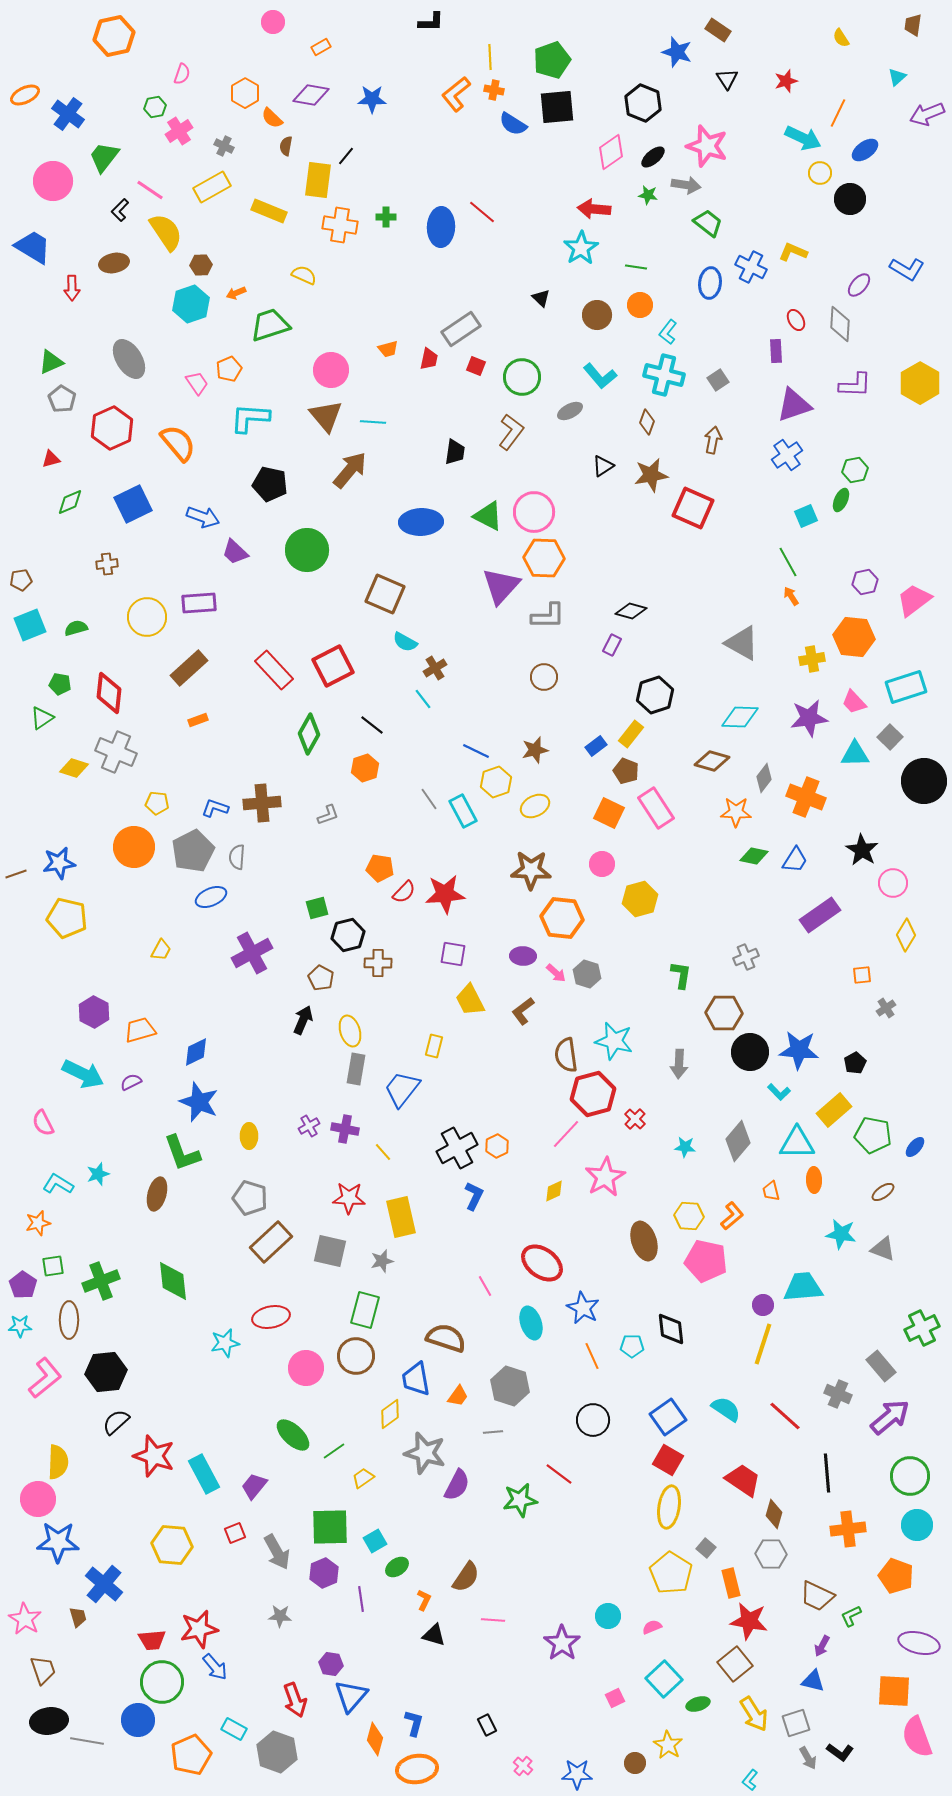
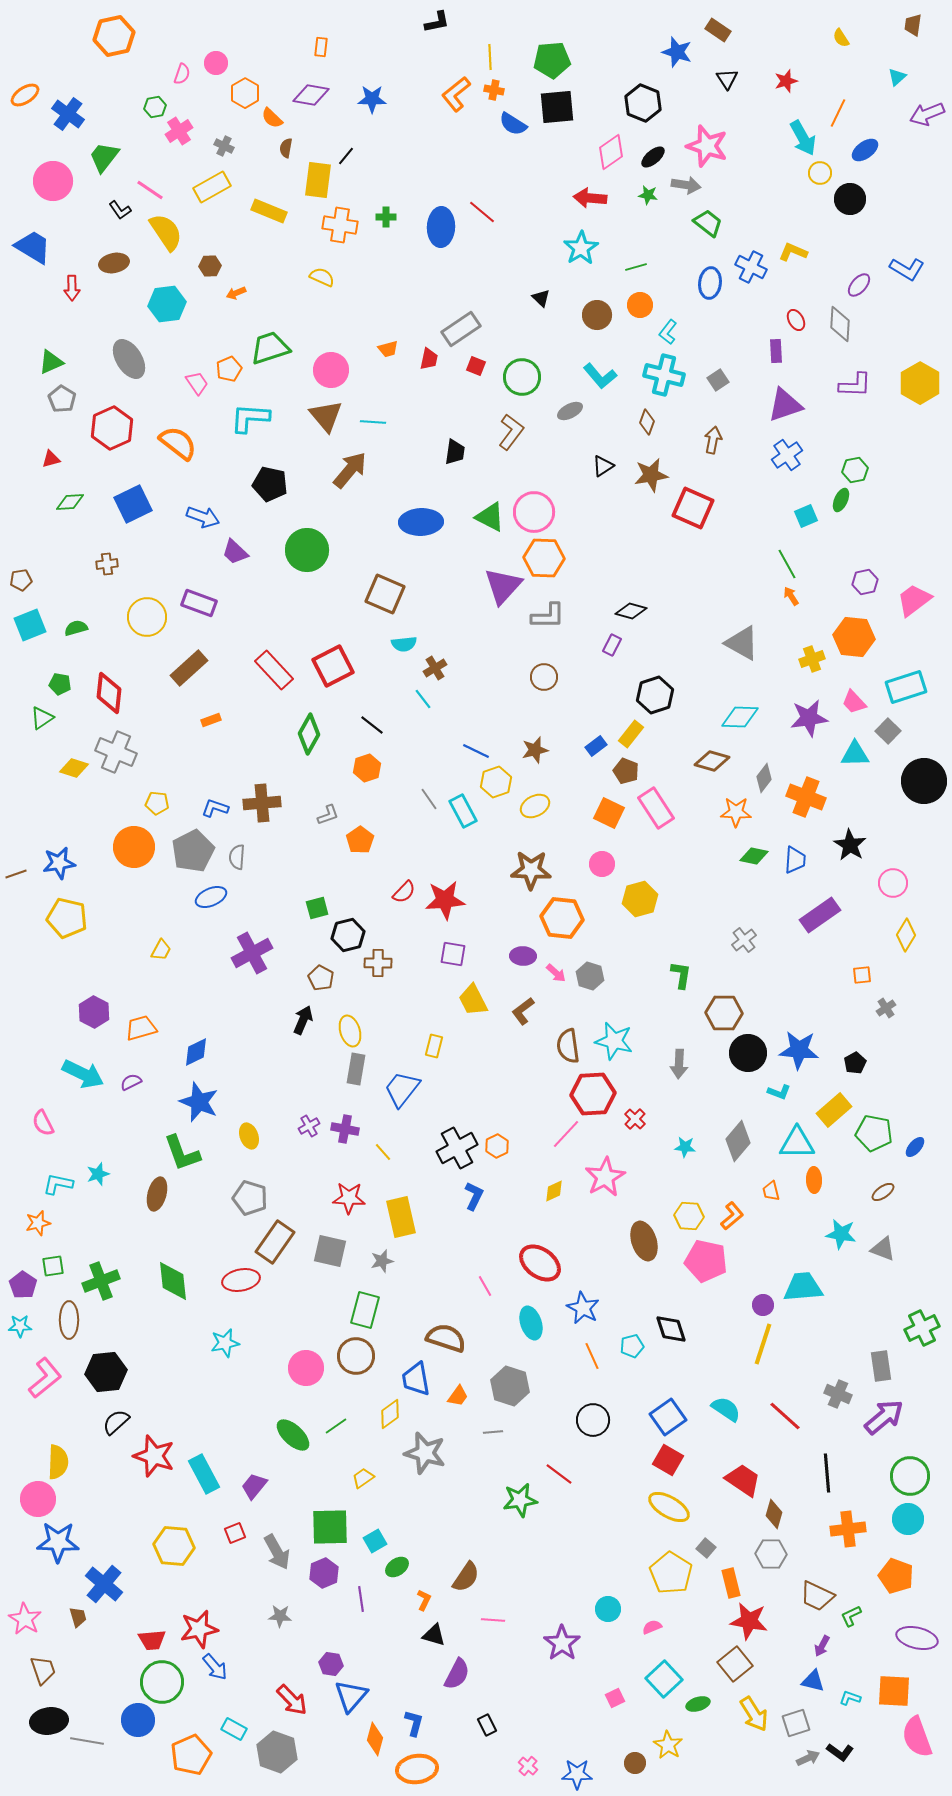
pink circle at (273, 22): moved 57 px left, 41 px down
black L-shape at (431, 22): moved 6 px right; rotated 12 degrees counterclockwise
orange rectangle at (321, 47): rotated 54 degrees counterclockwise
green pentagon at (552, 60): rotated 15 degrees clockwise
orange ellipse at (25, 95): rotated 8 degrees counterclockwise
cyan arrow at (803, 138): rotated 36 degrees clockwise
brown semicircle at (286, 146): moved 2 px down
red arrow at (594, 209): moved 4 px left, 11 px up
black L-shape at (120, 210): rotated 80 degrees counterclockwise
brown hexagon at (201, 265): moved 9 px right, 1 px down
green line at (636, 267): rotated 25 degrees counterclockwise
yellow semicircle at (304, 275): moved 18 px right, 2 px down
cyan hexagon at (191, 304): moved 24 px left; rotated 12 degrees clockwise
green trapezoid at (270, 325): moved 23 px down
purple triangle at (794, 405): moved 9 px left
orange semicircle at (178, 443): rotated 12 degrees counterclockwise
green diamond at (70, 502): rotated 20 degrees clockwise
green triangle at (488, 516): moved 2 px right, 1 px down
green line at (788, 562): moved 1 px left, 2 px down
purple triangle at (501, 586): moved 2 px right
purple rectangle at (199, 603): rotated 24 degrees clockwise
cyan semicircle at (405, 642): moved 1 px left, 2 px down; rotated 35 degrees counterclockwise
yellow cross at (812, 659): rotated 10 degrees counterclockwise
orange rectangle at (198, 720): moved 13 px right
gray square at (890, 737): moved 2 px left, 6 px up
orange hexagon at (365, 768): moved 2 px right
black star at (862, 850): moved 12 px left, 5 px up
blue trapezoid at (795, 860): rotated 28 degrees counterclockwise
orange pentagon at (380, 868): moved 20 px left, 28 px up; rotated 28 degrees clockwise
red star at (445, 894): moved 6 px down
gray cross at (746, 957): moved 2 px left, 17 px up; rotated 15 degrees counterclockwise
gray hexagon at (587, 974): moved 3 px right, 2 px down
yellow trapezoid at (470, 1000): moved 3 px right
orange trapezoid at (140, 1030): moved 1 px right, 2 px up
black circle at (750, 1052): moved 2 px left, 1 px down
brown semicircle at (566, 1055): moved 2 px right, 9 px up
cyan L-shape at (779, 1092): rotated 25 degrees counterclockwise
red hexagon at (593, 1094): rotated 12 degrees clockwise
green pentagon at (873, 1135): moved 1 px right, 2 px up
yellow ellipse at (249, 1136): rotated 20 degrees counterclockwise
cyan L-shape at (58, 1184): rotated 20 degrees counterclockwise
brown rectangle at (271, 1242): moved 4 px right; rotated 12 degrees counterclockwise
red ellipse at (542, 1263): moved 2 px left
red ellipse at (271, 1317): moved 30 px left, 37 px up
black diamond at (671, 1329): rotated 12 degrees counterclockwise
cyan pentagon at (632, 1346): rotated 15 degrees counterclockwise
gray rectangle at (881, 1366): rotated 32 degrees clockwise
purple arrow at (890, 1417): moved 6 px left
green line at (334, 1451): moved 2 px right, 25 px up
purple semicircle at (457, 1485): moved 189 px down
yellow ellipse at (669, 1507): rotated 69 degrees counterclockwise
cyan circle at (917, 1525): moved 9 px left, 6 px up
yellow hexagon at (172, 1545): moved 2 px right, 1 px down
cyan circle at (608, 1616): moved 7 px up
purple ellipse at (919, 1643): moved 2 px left, 5 px up
red arrow at (295, 1700): moved 3 px left; rotated 24 degrees counterclockwise
gray arrow at (808, 1758): rotated 85 degrees counterclockwise
pink cross at (523, 1766): moved 5 px right
cyan L-shape at (750, 1780): moved 100 px right, 82 px up; rotated 70 degrees clockwise
